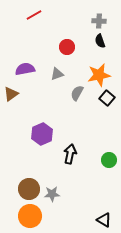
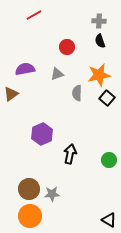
gray semicircle: rotated 28 degrees counterclockwise
black triangle: moved 5 px right
